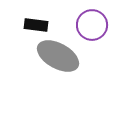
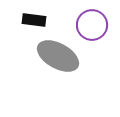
black rectangle: moved 2 px left, 5 px up
